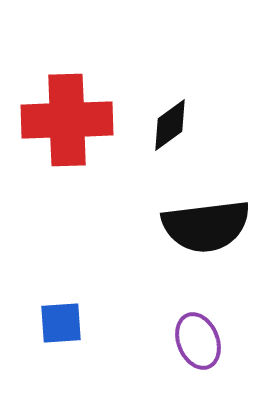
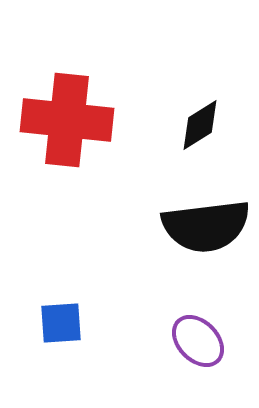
red cross: rotated 8 degrees clockwise
black diamond: moved 30 px right; rotated 4 degrees clockwise
purple ellipse: rotated 22 degrees counterclockwise
